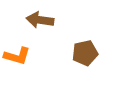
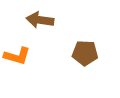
brown pentagon: rotated 15 degrees clockwise
